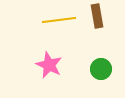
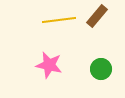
brown rectangle: rotated 50 degrees clockwise
pink star: rotated 12 degrees counterclockwise
